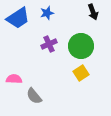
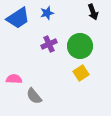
green circle: moved 1 px left
